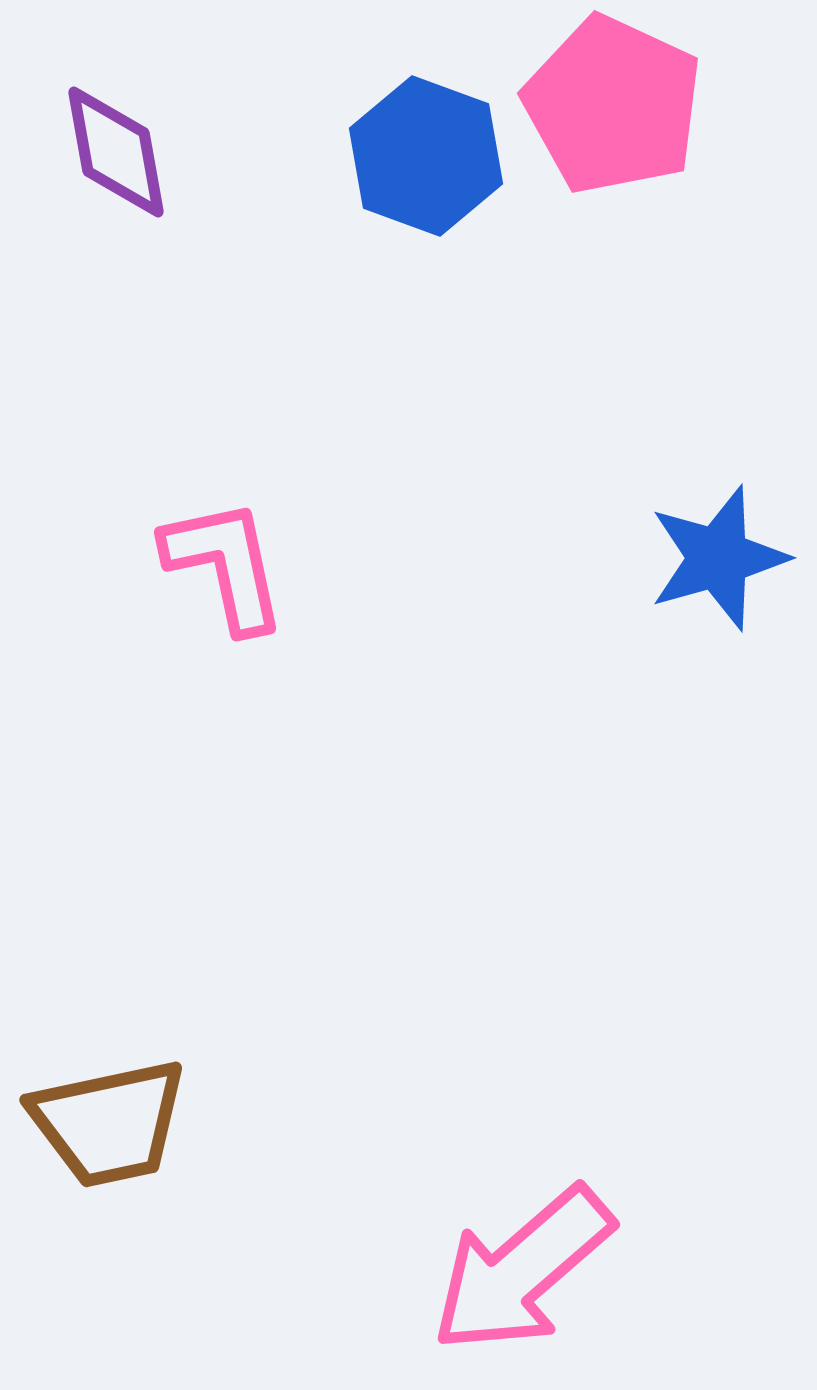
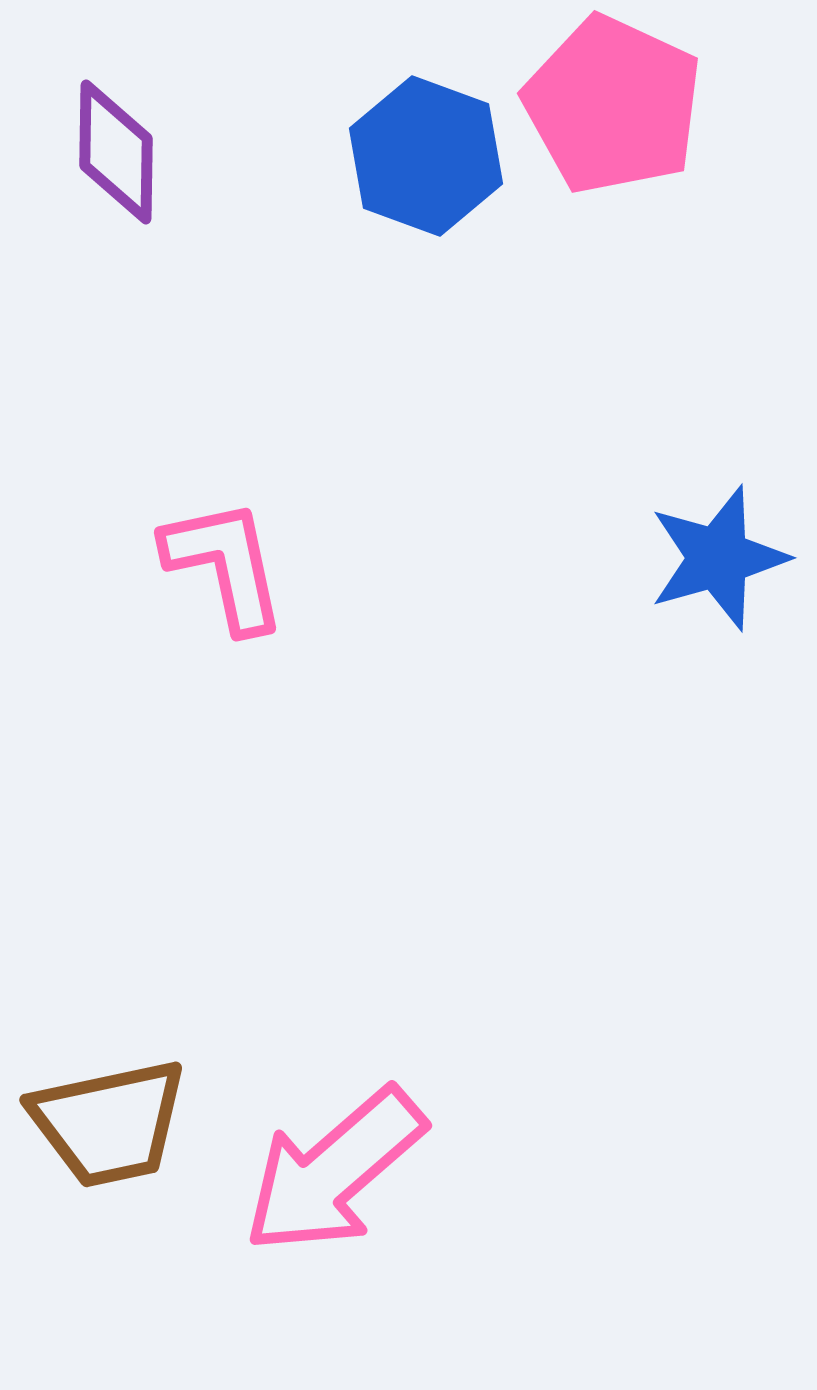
purple diamond: rotated 11 degrees clockwise
pink arrow: moved 188 px left, 99 px up
